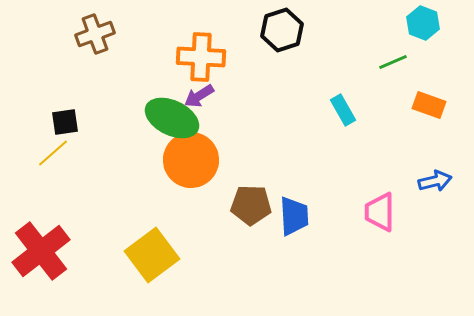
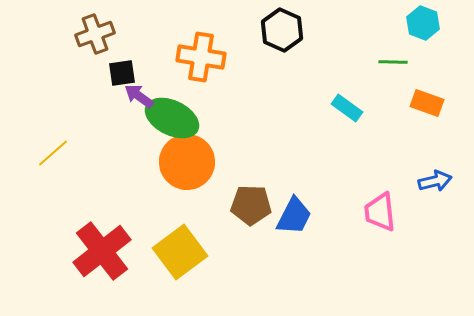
black hexagon: rotated 18 degrees counterclockwise
orange cross: rotated 6 degrees clockwise
green line: rotated 24 degrees clockwise
purple arrow: moved 60 px left; rotated 68 degrees clockwise
orange rectangle: moved 2 px left, 2 px up
cyan rectangle: moved 4 px right, 2 px up; rotated 24 degrees counterclockwise
black square: moved 57 px right, 49 px up
orange circle: moved 4 px left, 2 px down
pink trapezoid: rotated 6 degrees counterclockwise
blue trapezoid: rotated 30 degrees clockwise
red cross: moved 61 px right
yellow square: moved 28 px right, 3 px up
